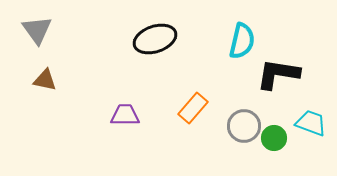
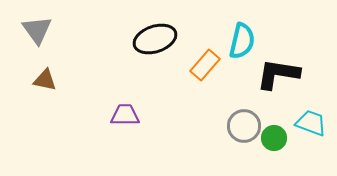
orange rectangle: moved 12 px right, 43 px up
